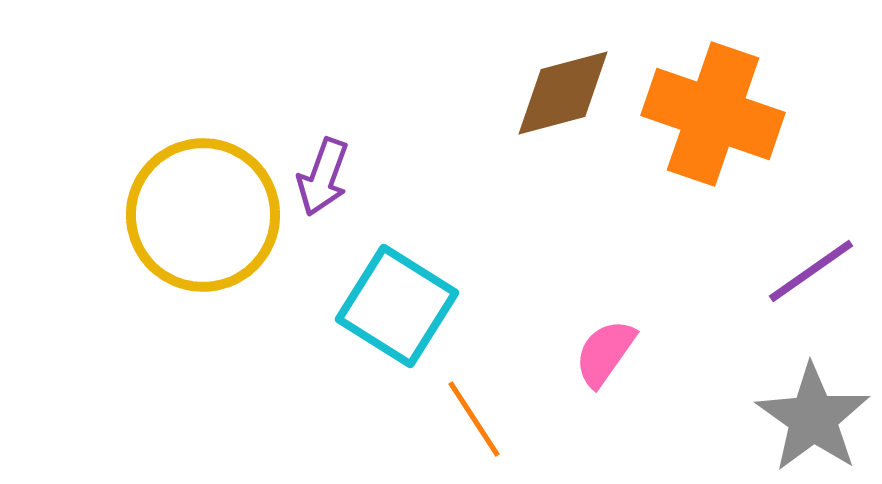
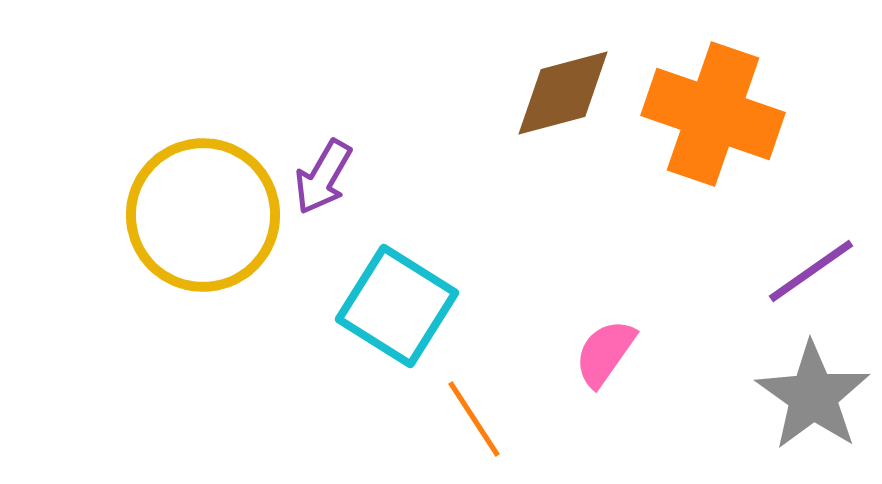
purple arrow: rotated 10 degrees clockwise
gray star: moved 22 px up
